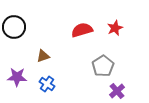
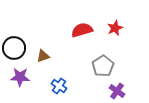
black circle: moved 21 px down
purple star: moved 3 px right
blue cross: moved 12 px right, 2 px down
purple cross: rotated 14 degrees counterclockwise
